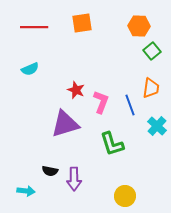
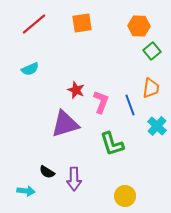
red line: moved 3 px up; rotated 40 degrees counterclockwise
black semicircle: moved 3 px left, 1 px down; rotated 21 degrees clockwise
